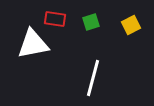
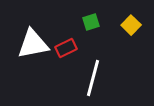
red rectangle: moved 11 px right, 29 px down; rotated 35 degrees counterclockwise
yellow square: rotated 18 degrees counterclockwise
